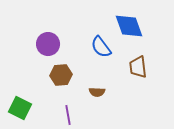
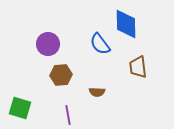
blue diamond: moved 3 px left, 2 px up; rotated 20 degrees clockwise
blue semicircle: moved 1 px left, 3 px up
green square: rotated 10 degrees counterclockwise
